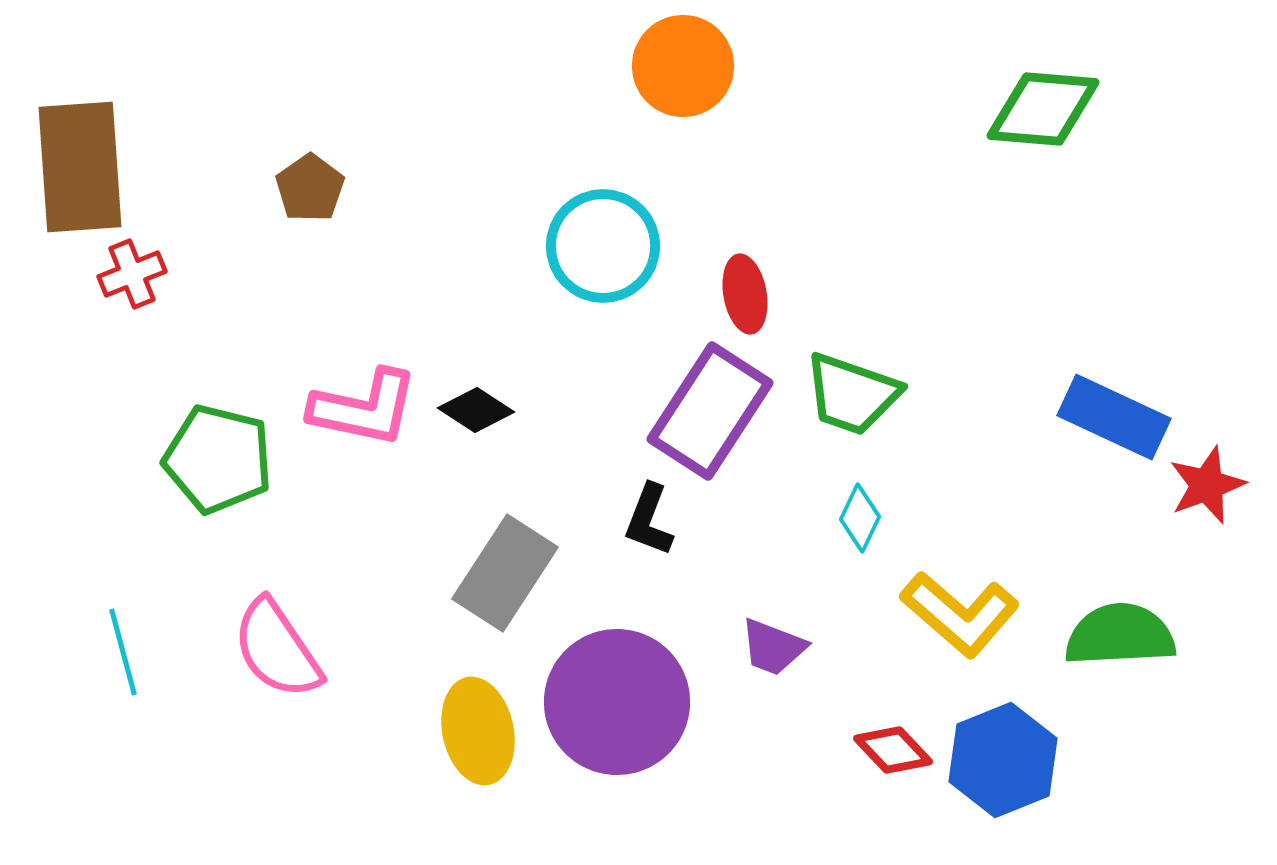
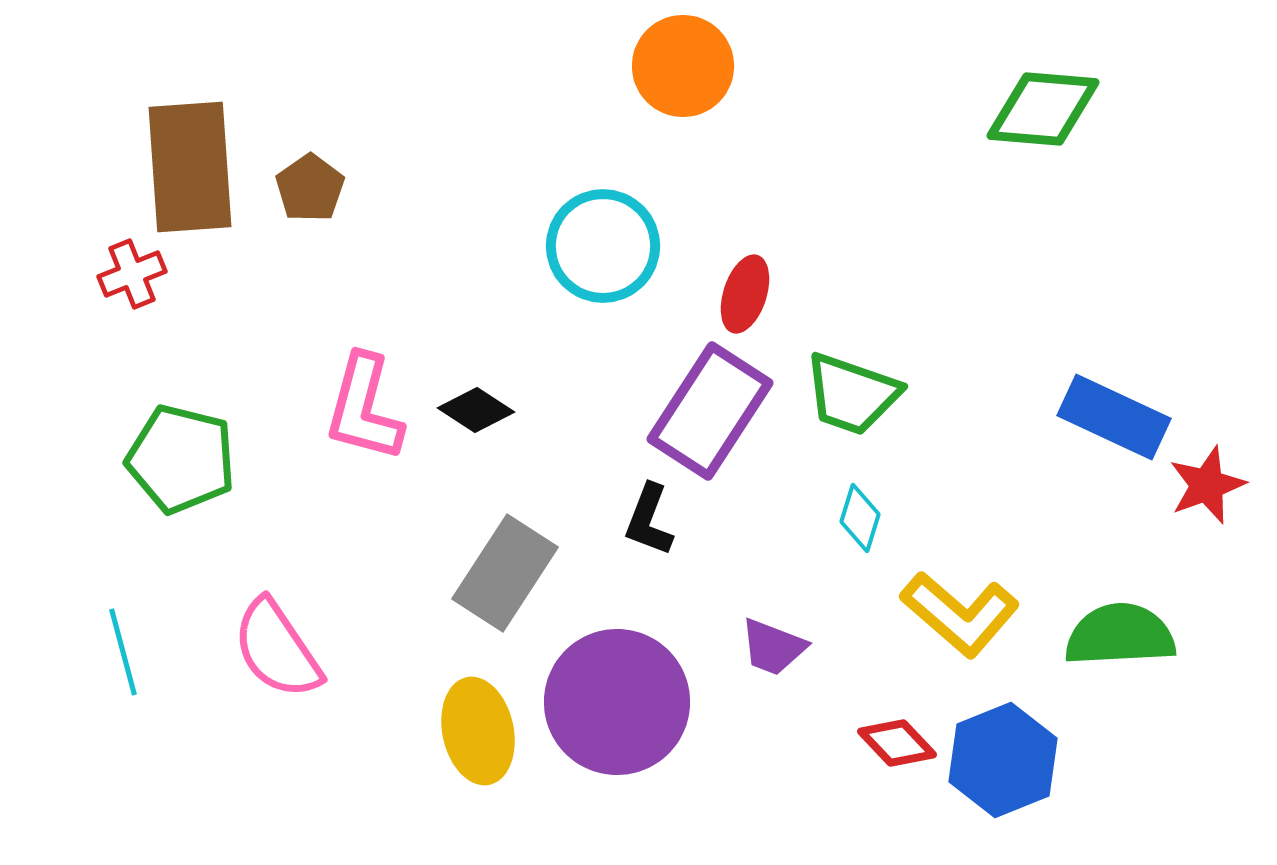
brown rectangle: moved 110 px right
red ellipse: rotated 28 degrees clockwise
pink L-shape: rotated 93 degrees clockwise
green pentagon: moved 37 px left
cyan diamond: rotated 8 degrees counterclockwise
red diamond: moved 4 px right, 7 px up
